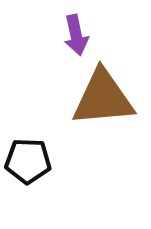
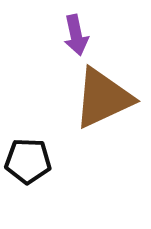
brown triangle: rotated 20 degrees counterclockwise
